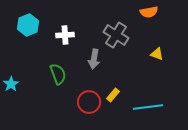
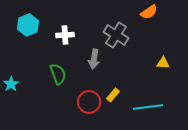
orange semicircle: rotated 24 degrees counterclockwise
yellow triangle: moved 6 px right, 9 px down; rotated 16 degrees counterclockwise
